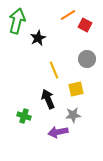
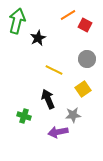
yellow line: rotated 42 degrees counterclockwise
yellow square: moved 7 px right; rotated 21 degrees counterclockwise
